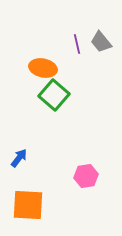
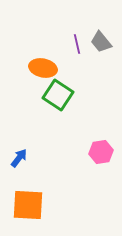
green square: moved 4 px right; rotated 8 degrees counterclockwise
pink hexagon: moved 15 px right, 24 px up
